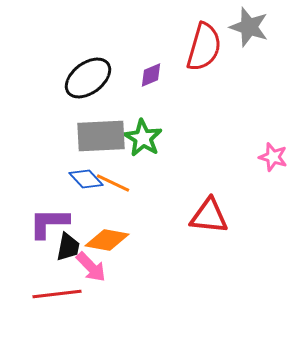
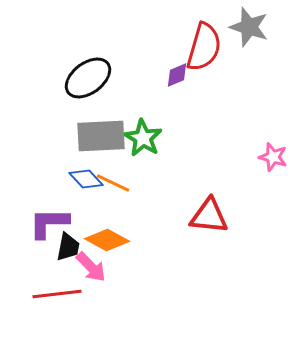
purple diamond: moved 26 px right
orange diamond: rotated 18 degrees clockwise
